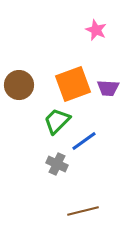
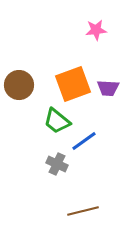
pink star: rotated 30 degrees counterclockwise
green trapezoid: rotated 96 degrees counterclockwise
